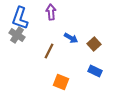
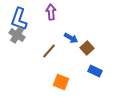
blue L-shape: moved 1 px left, 1 px down
brown square: moved 7 px left, 4 px down
brown line: rotated 14 degrees clockwise
